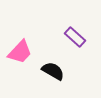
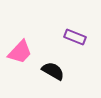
purple rectangle: rotated 20 degrees counterclockwise
